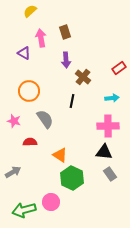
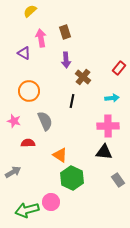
red rectangle: rotated 16 degrees counterclockwise
gray semicircle: moved 2 px down; rotated 12 degrees clockwise
red semicircle: moved 2 px left, 1 px down
gray rectangle: moved 8 px right, 6 px down
green arrow: moved 3 px right
